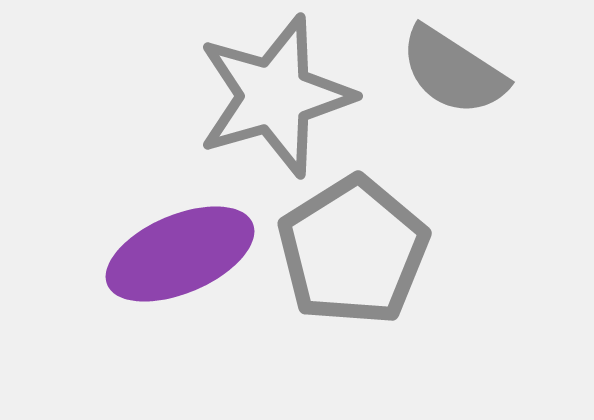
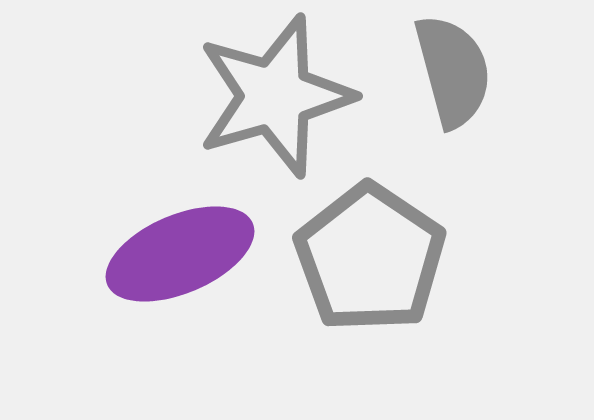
gray semicircle: rotated 138 degrees counterclockwise
gray pentagon: moved 17 px right, 7 px down; rotated 6 degrees counterclockwise
